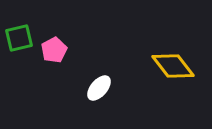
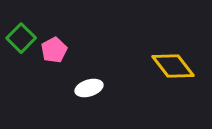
green square: moved 2 px right; rotated 32 degrees counterclockwise
white ellipse: moved 10 px left; rotated 32 degrees clockwise
